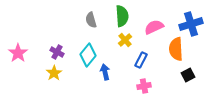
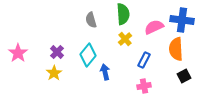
green semicircle: moved 1 px right, 2 px up
blue cross: moved 9 px left, 4 px up; rotated 25 degrees clockwise
yellow cross: moved 1 px up
purple cross: rotated 16 degrees clockwise
blue rectangle: moved 3 px right
black square: moved 4 px left, 1 px down
